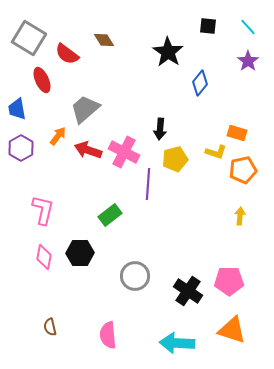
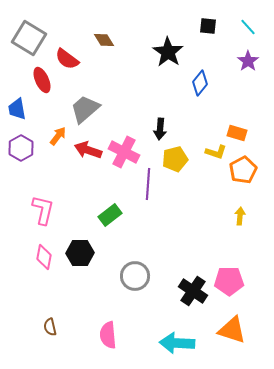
red semicircle: moved 5 px down
orange pentagon: rotated 16 degrees counterclockwise
black cross: moved 5 px right
